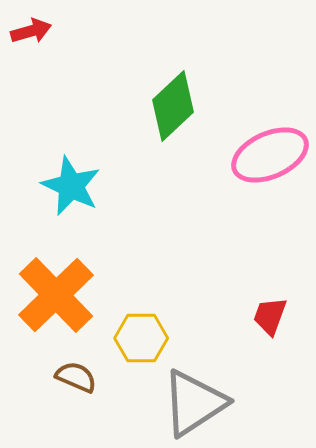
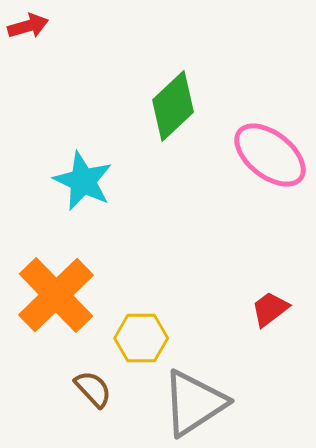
red arrow: moved 3 px left, 5 px up
pink ellipse: rotated 62 degrees clockwise
cyan star: moved 12 px right, 5 px up
red trapezoid: moved 7 px up; rotated 33 degrees clockwise
brown semicircle: moved 17 px right, 12 px down; rotated 24 degrees clockwise
